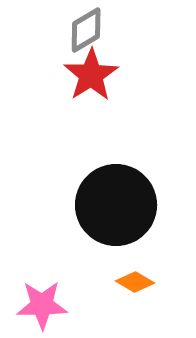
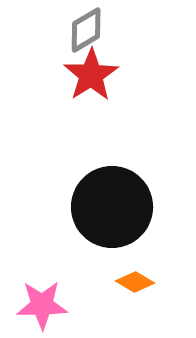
black circle: moved 4 px left, 2 px down
